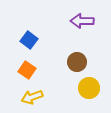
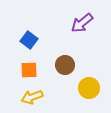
purple arrow: moved 2 px down; rotated 40 degrees counterclockwise
brown circle: moved 12 px left, 3 px down
orange square: moved 2 px right; rotated 36 degrees counterclockwise
